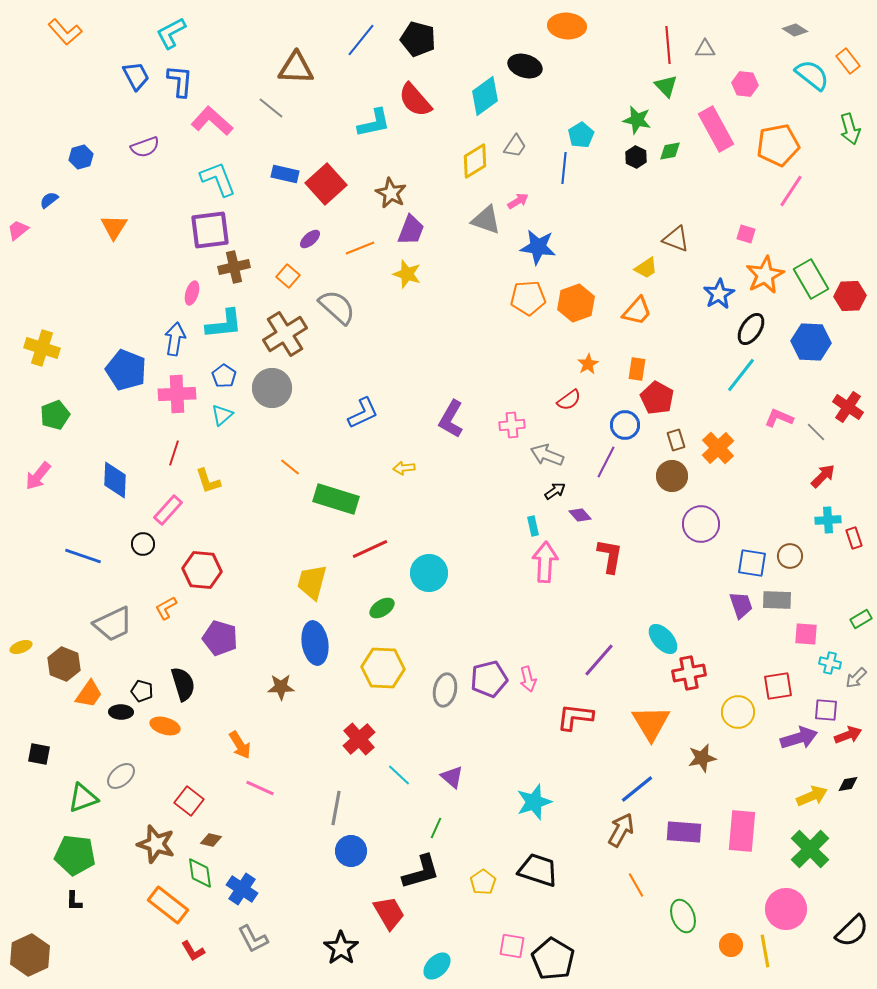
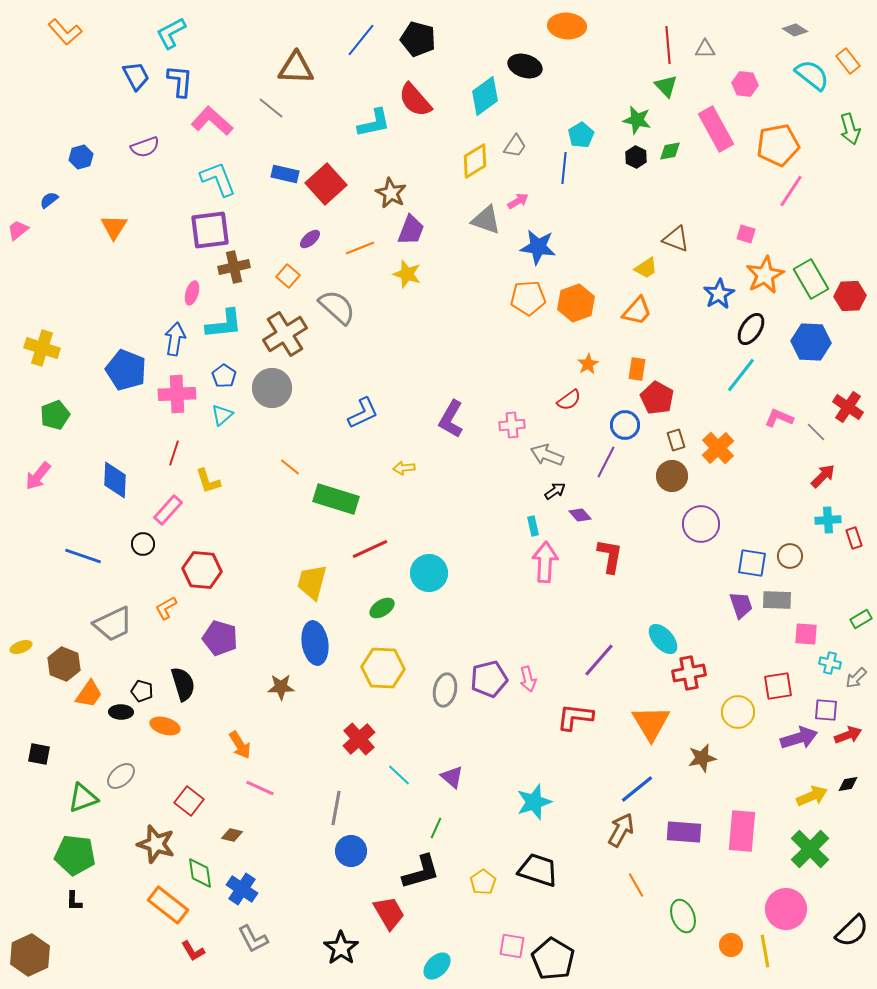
brown diamond at (211, 840): moved 21 px right, 5 px up
